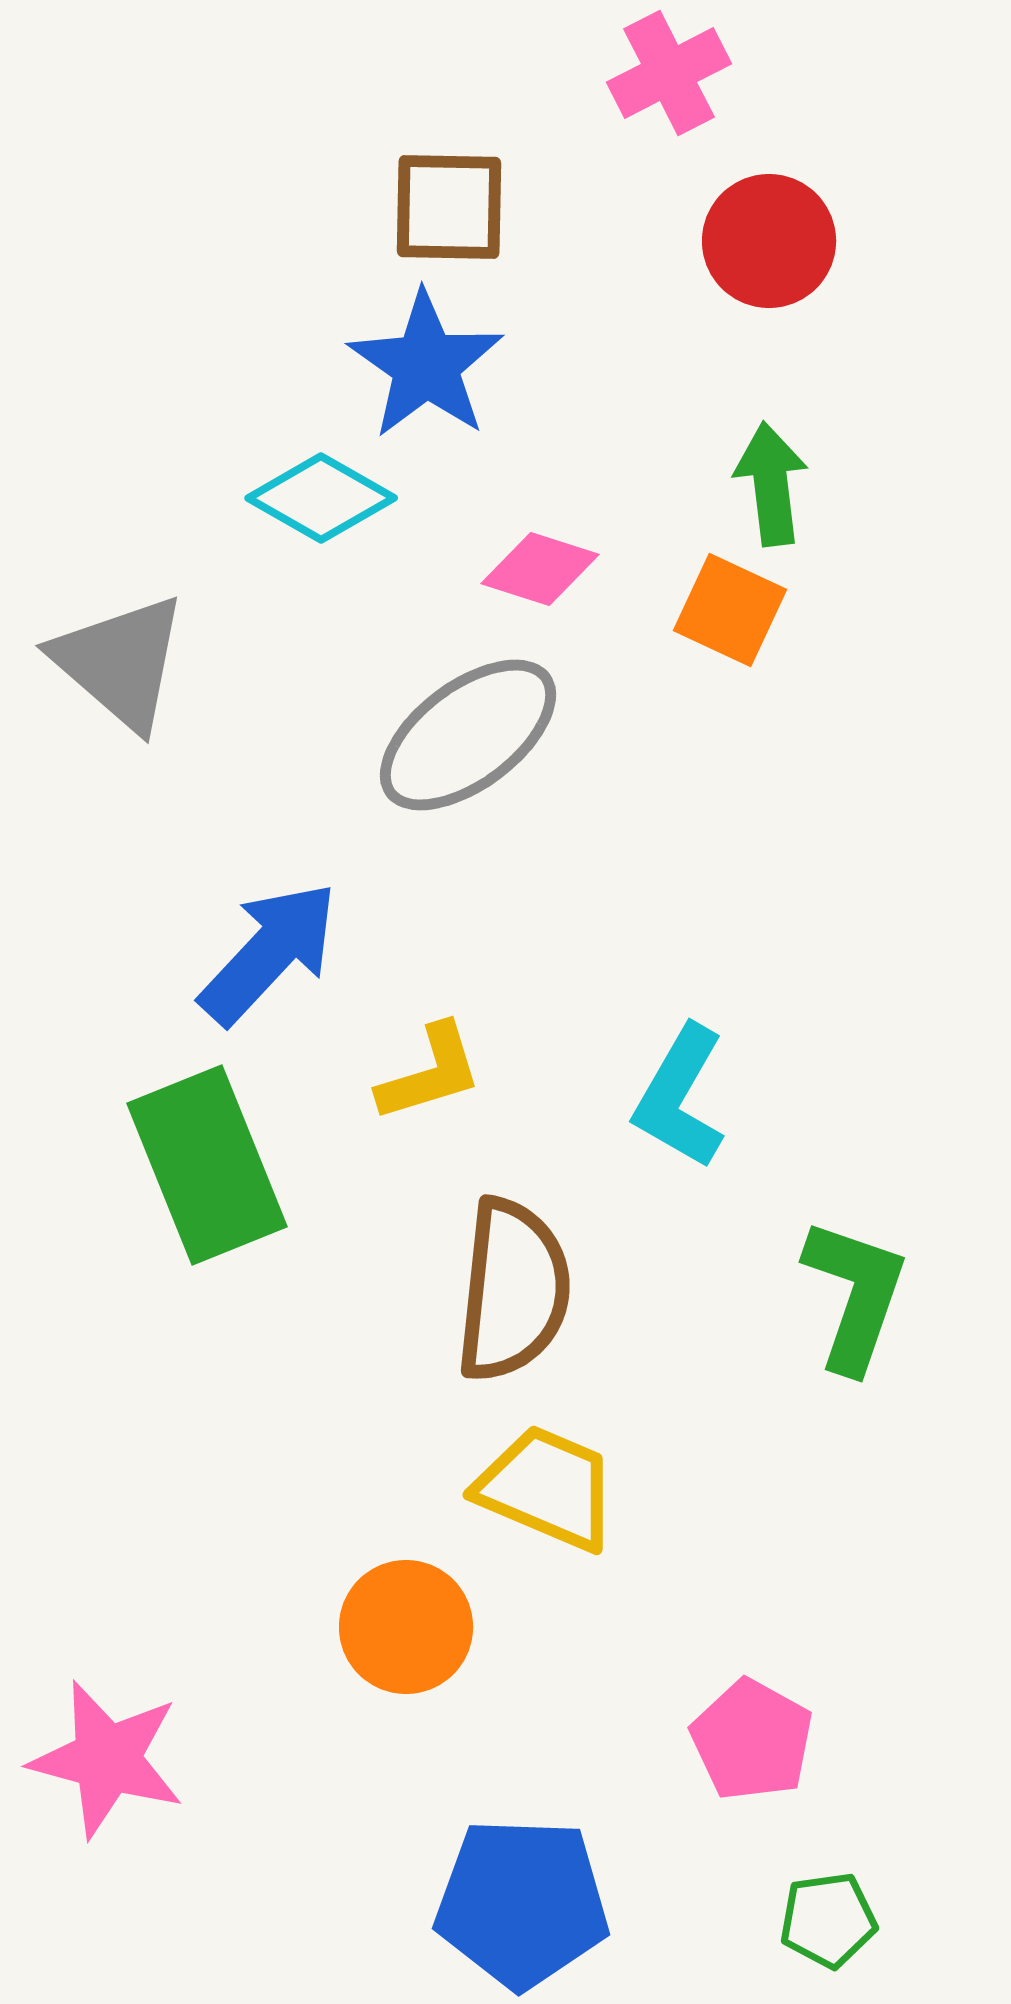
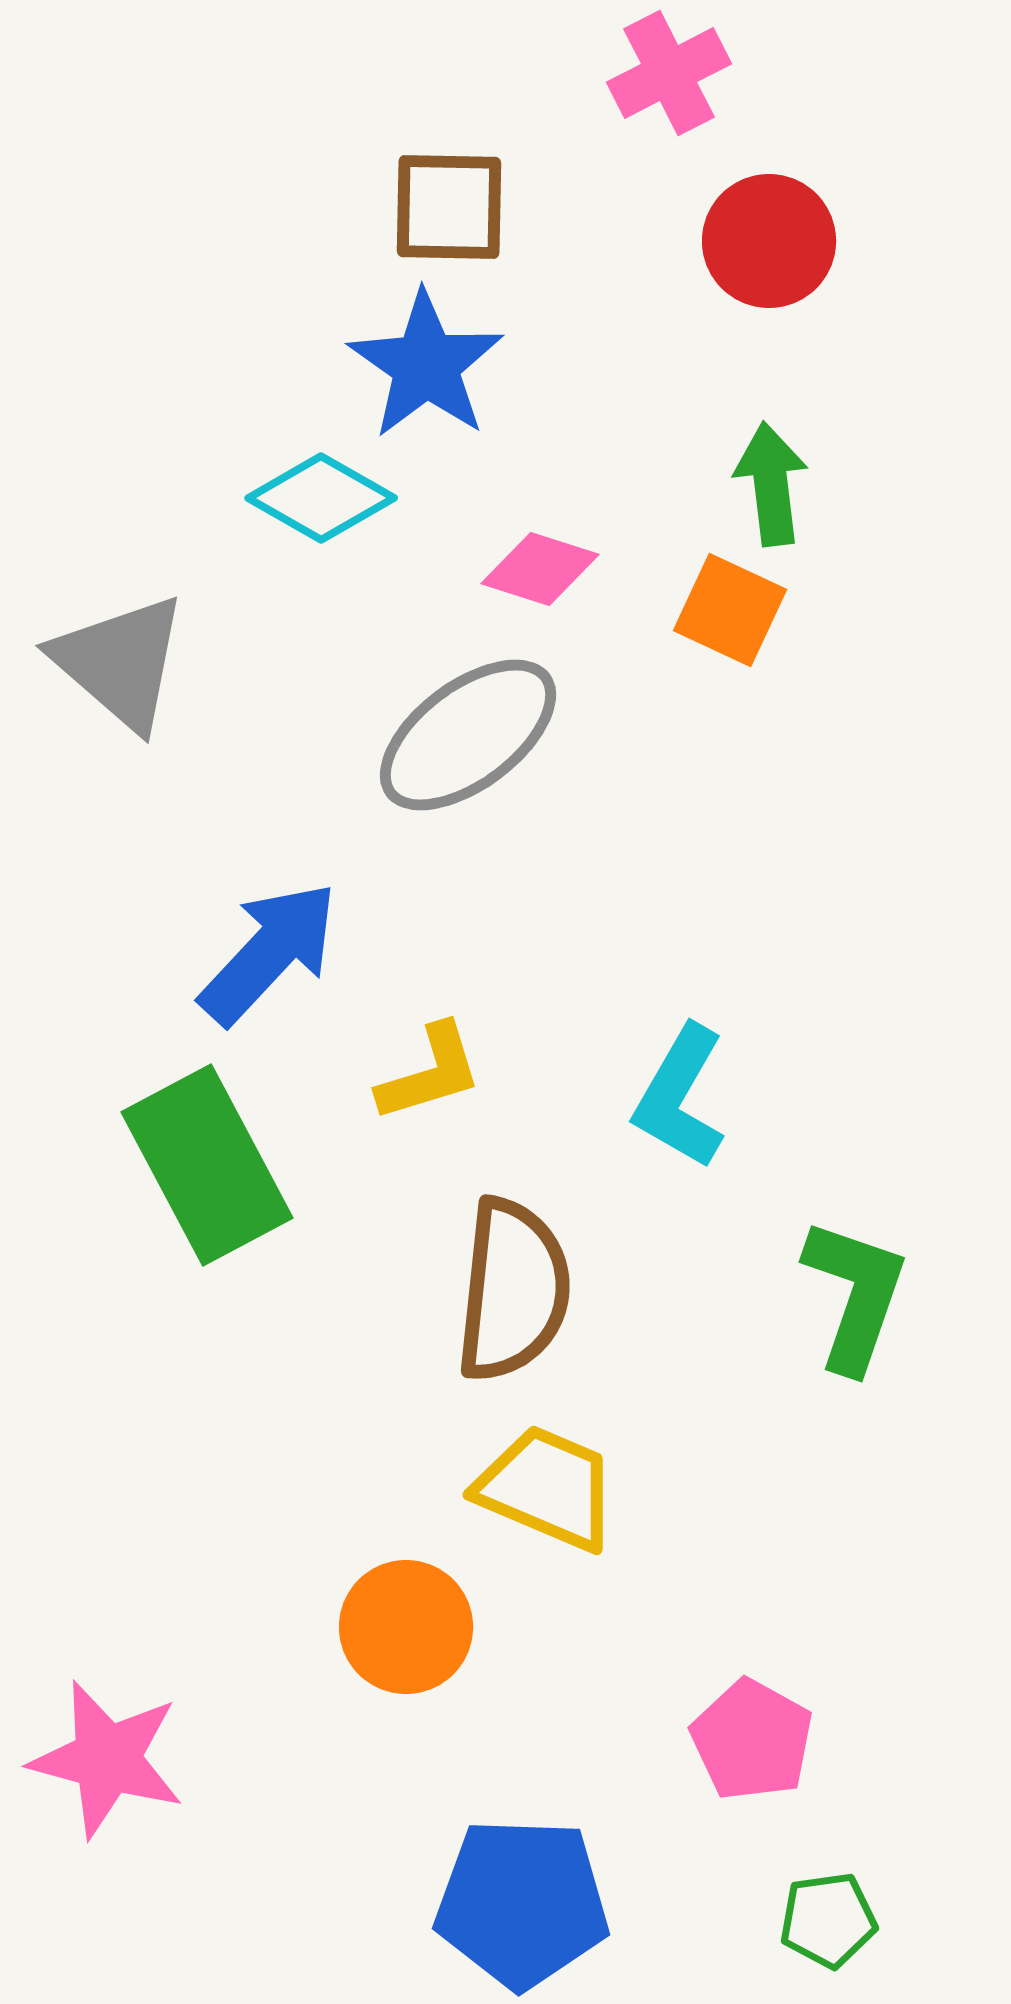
green rectangle: rotated 6 degrees counterclockwise
